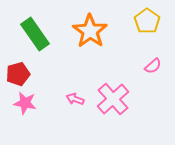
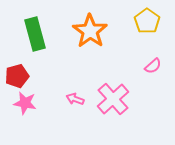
green rectangle: rotated 20 degrees clockwise
red pentagon: moved 1 px left, 2 px down
